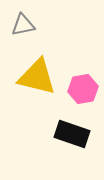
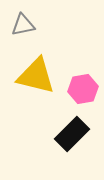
yellow triangle: moved 1 px left, 1 px up
black rectangle: rotated 64 degrees counterclockwise
